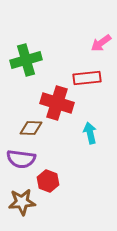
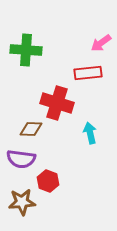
green cross: moved 10 px up; rotated 20 degrees clockwise
red rectangle: moved 1 px right, 5 px up
brown diamond: moved 1 px down
